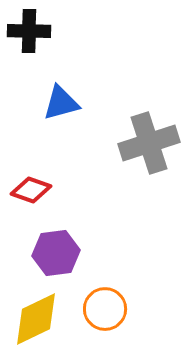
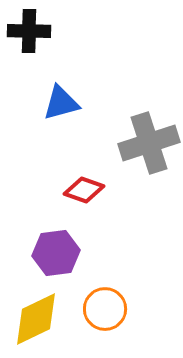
red diamond: moved 53 px right
